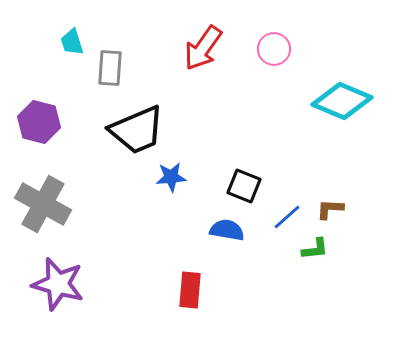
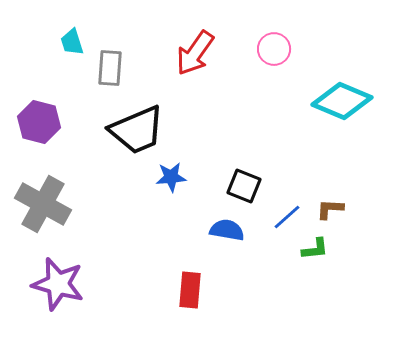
red arrow: moved 8 px left, 5 px down
